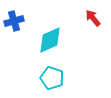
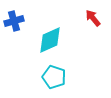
cyan pentagon: moved 2 px right, 1 px up
